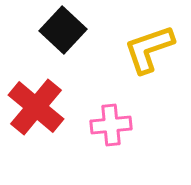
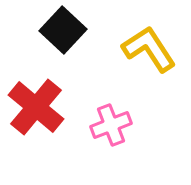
yellow L-shape: rotated 76 degrees clockwise
pink cross: rotated 15 degrees counterclockwise
